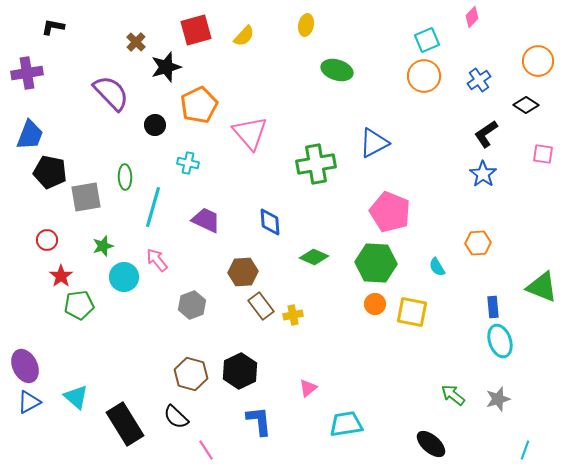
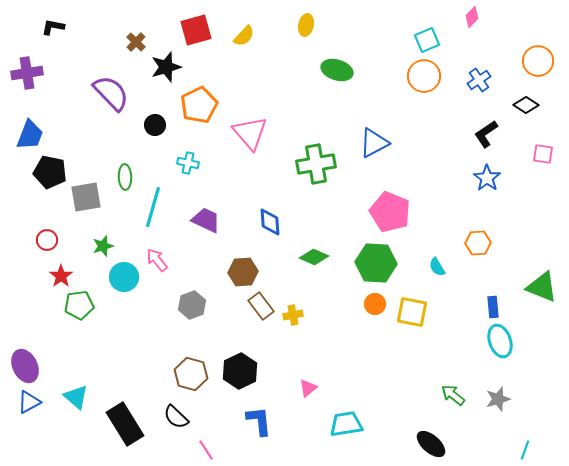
blue star at (483, 174): moved 4 px right, 4 px down
